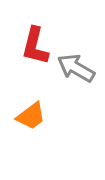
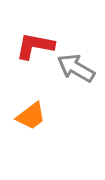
red L-shape: rotated 87 degrees clockwise
